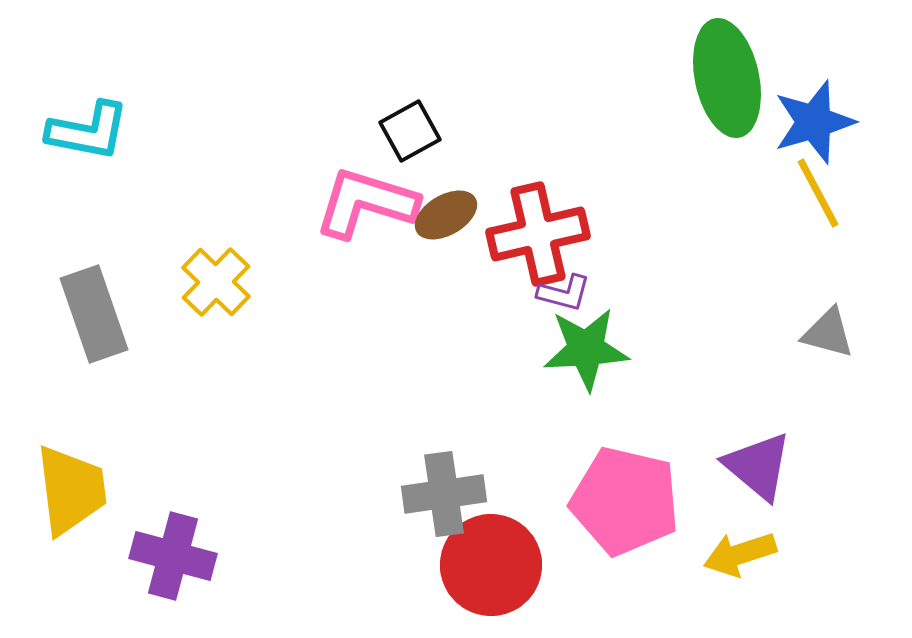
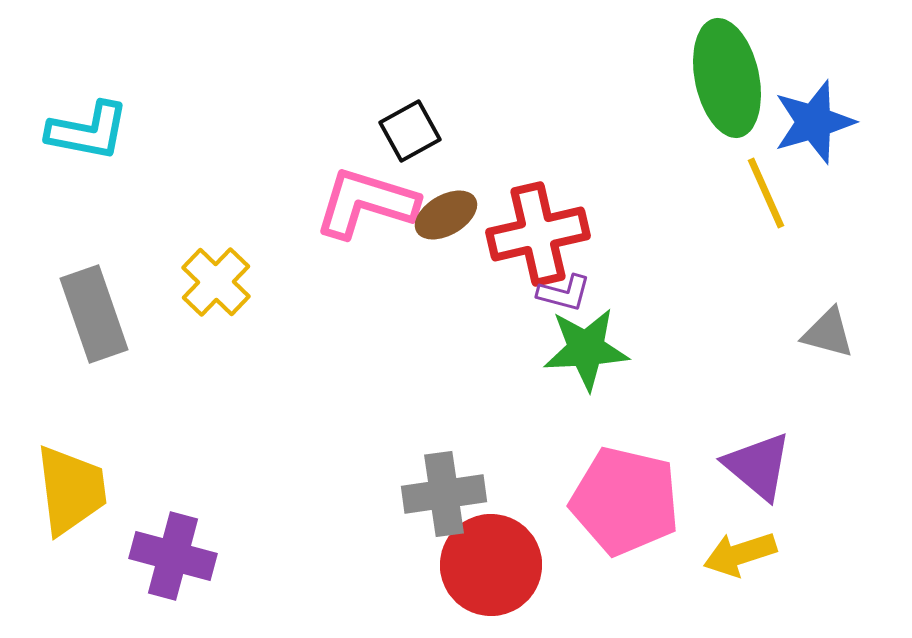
yellow line: moved 52 px left; rotated 4 degrees clockwise
